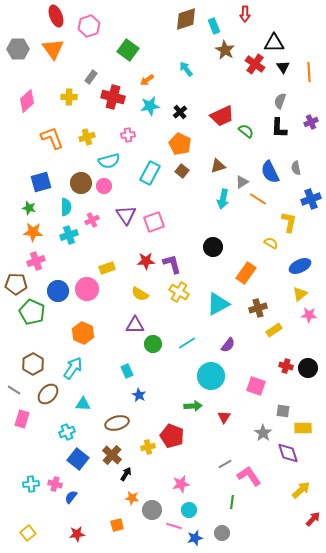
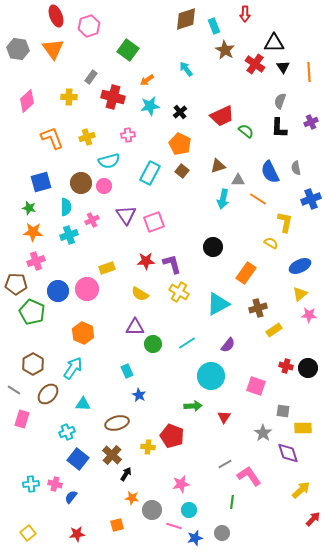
gray hexagon at (18, 49): rotated 10 degrees clockwise
gray triangle at (242, 182): moved 4 px left, 2 px up; rotated 32 degrees clockwise
yellow L-shape at (289, 222): moved 4 px left
purple triangle at (135, 325): moved 2 px down
yellow cross at (148, 447): rotated 16 degrees clockwise
